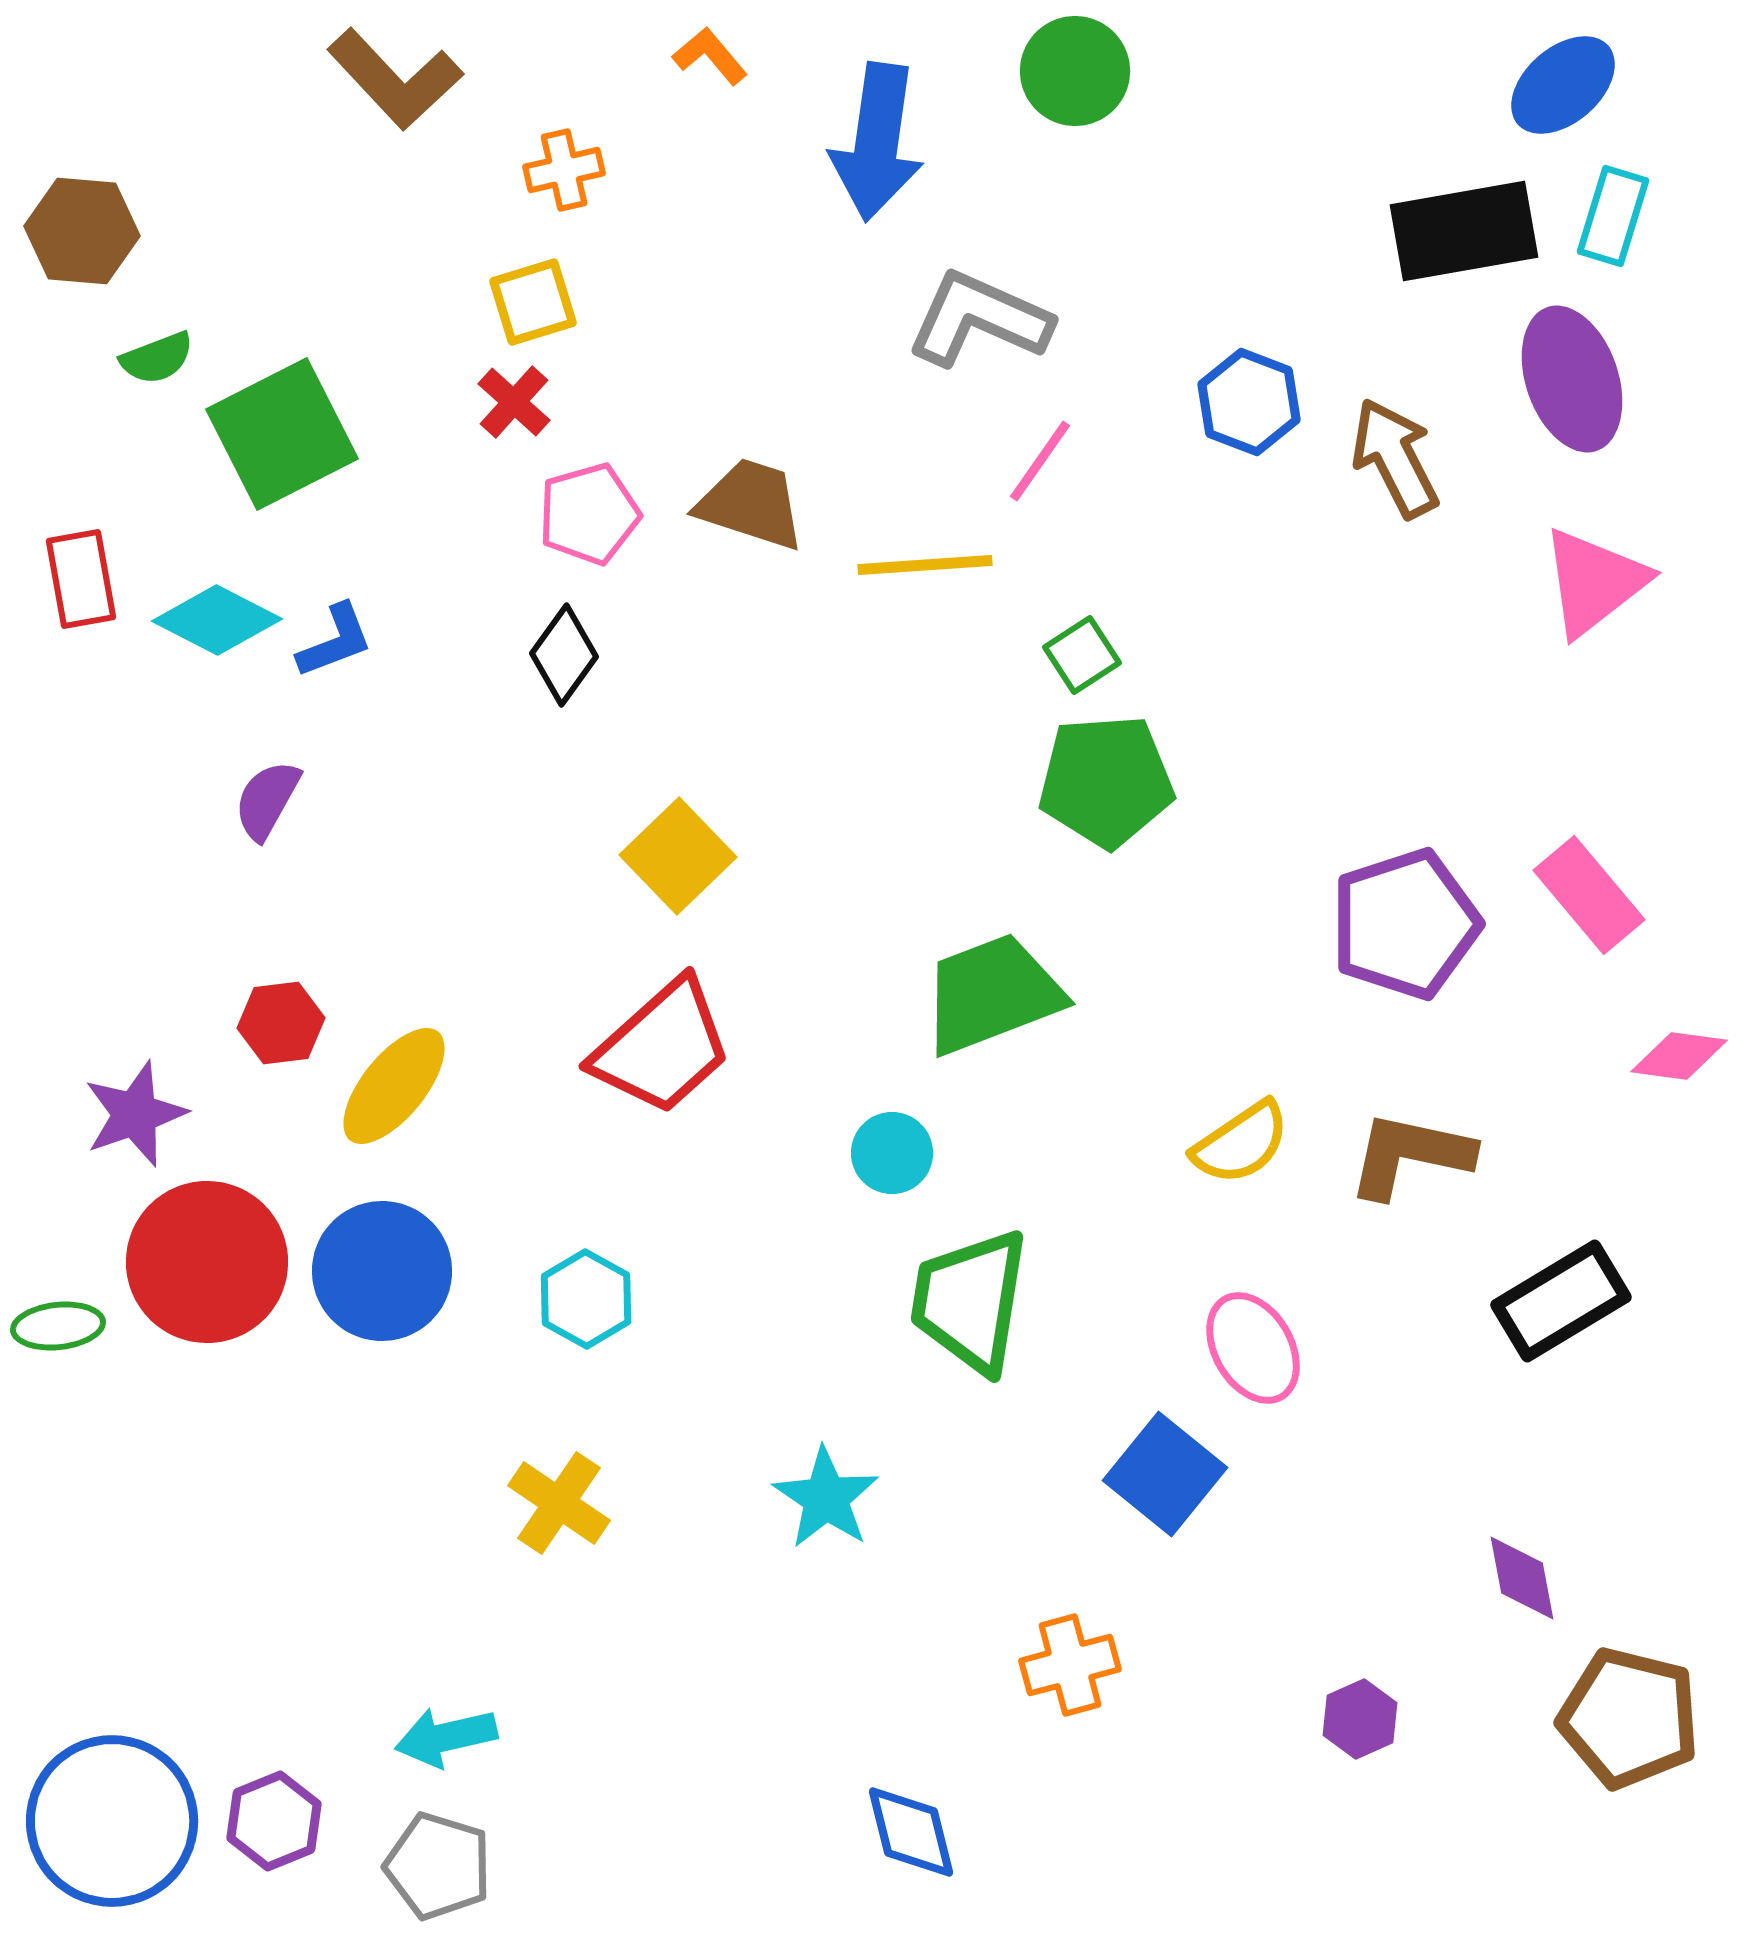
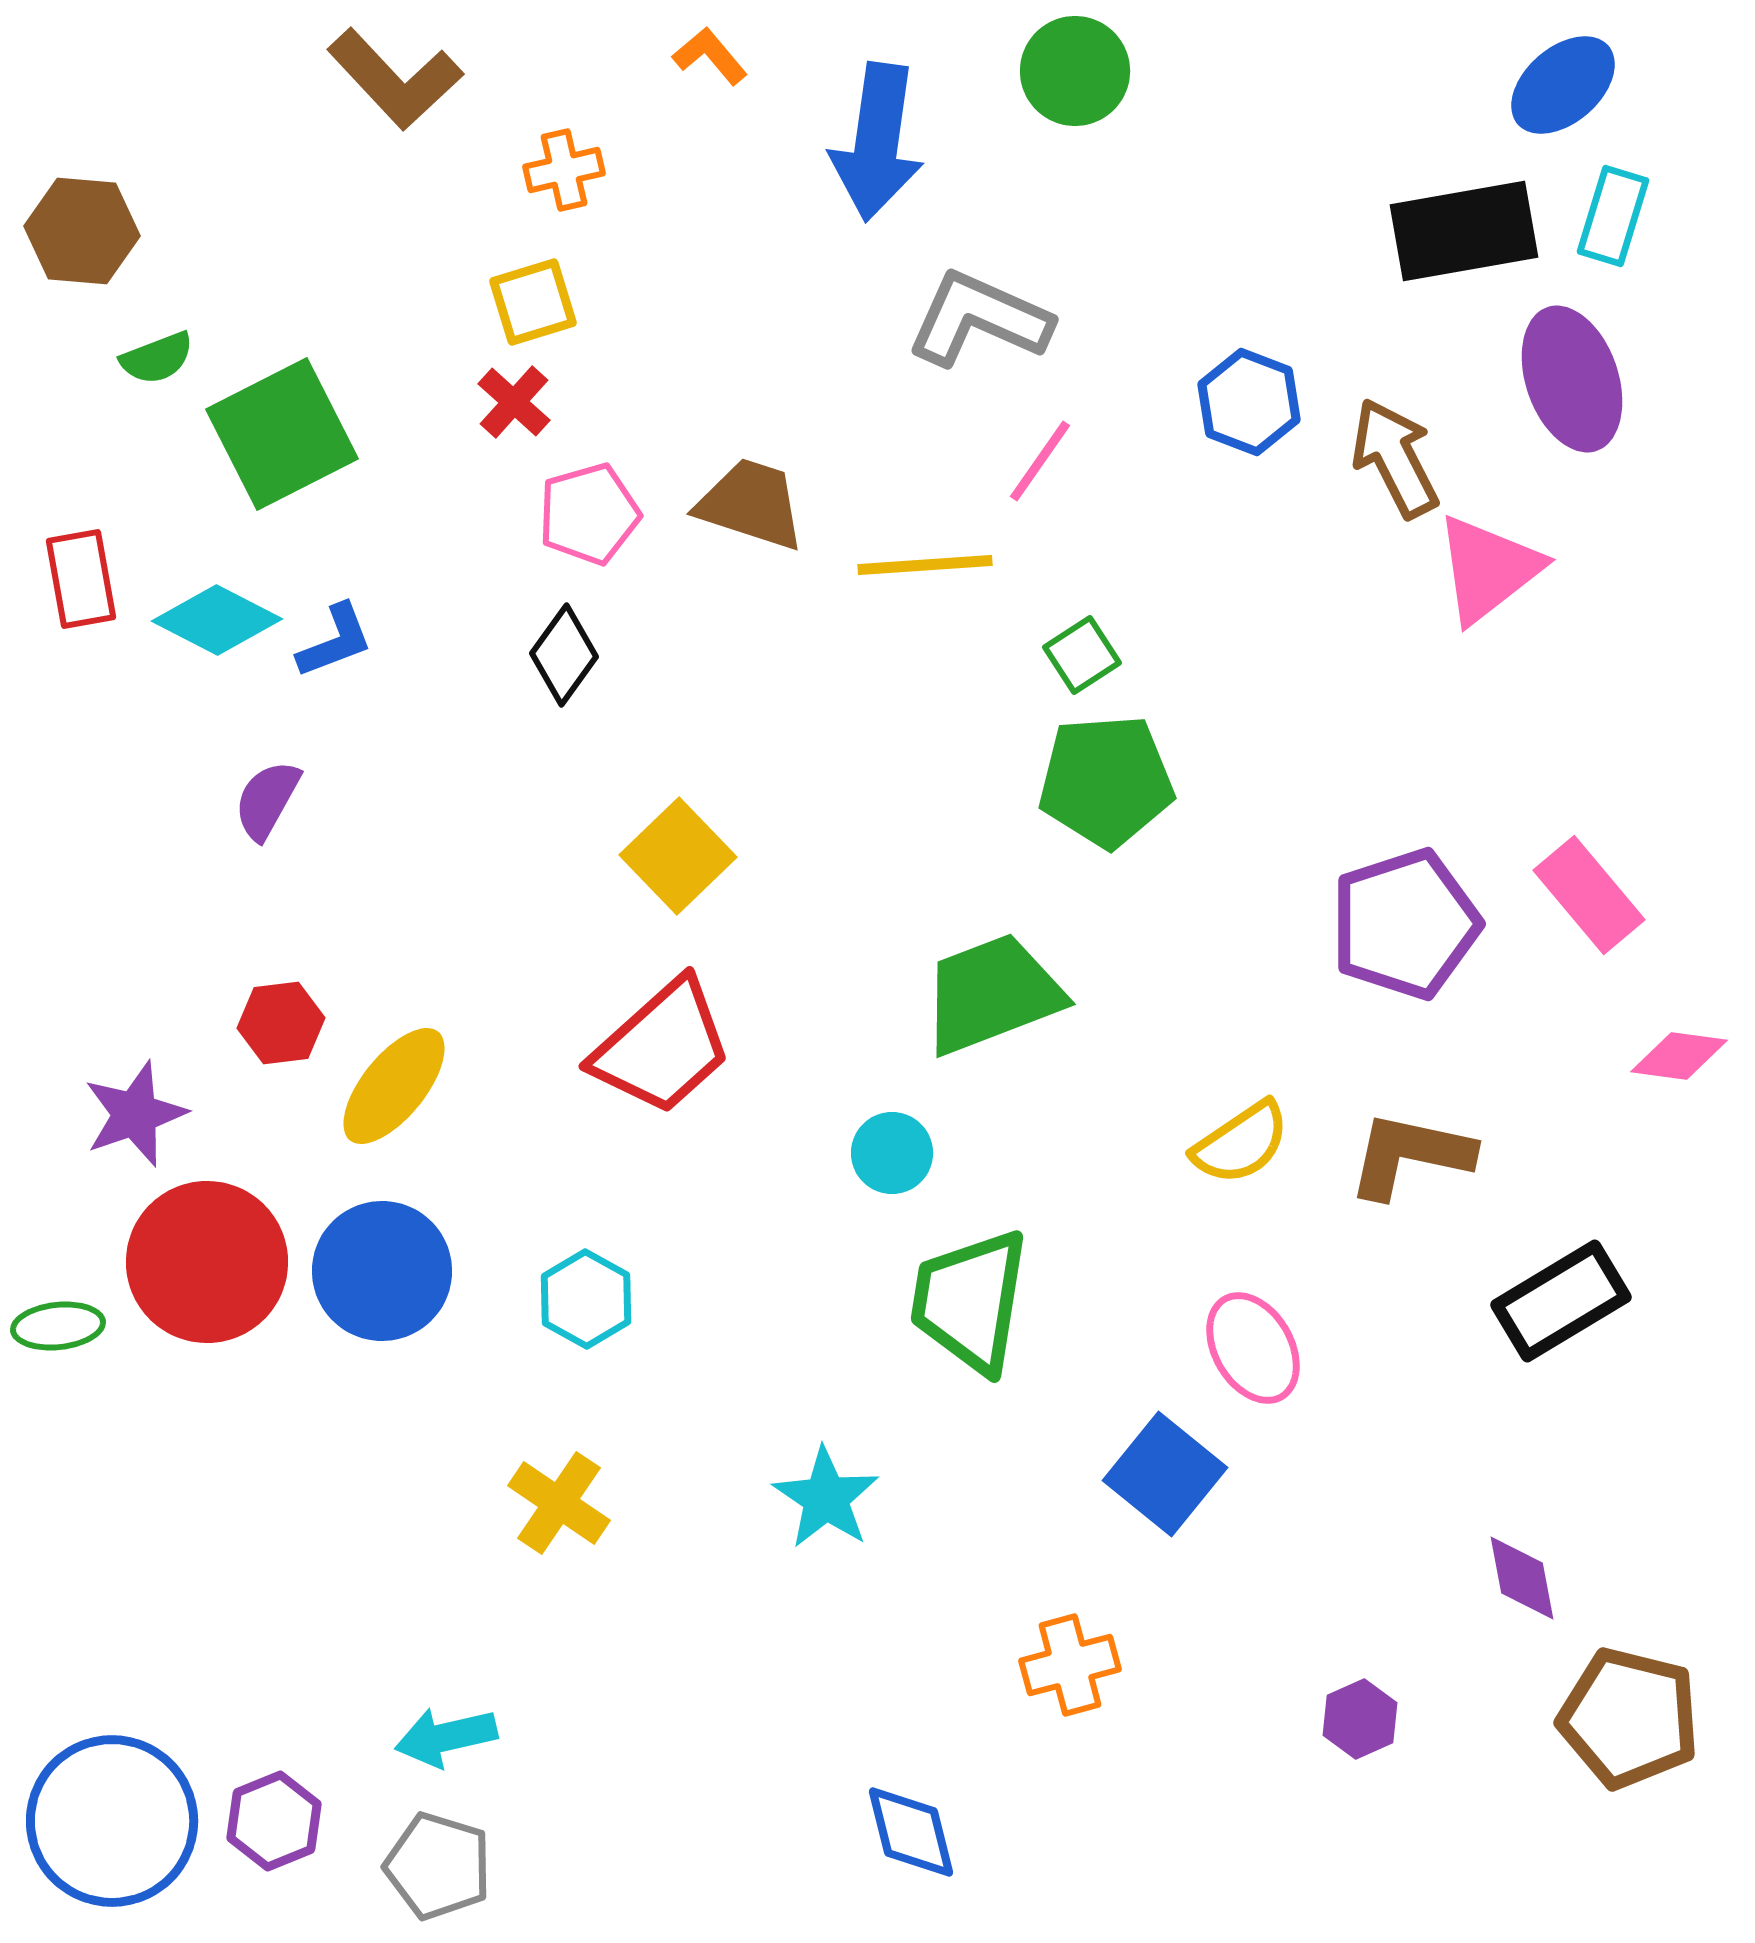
pink triangle at (1594, 582): moved 106 px left, 13 px up
